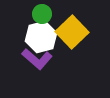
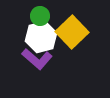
green circle: moved 2 px left, 2 px down
